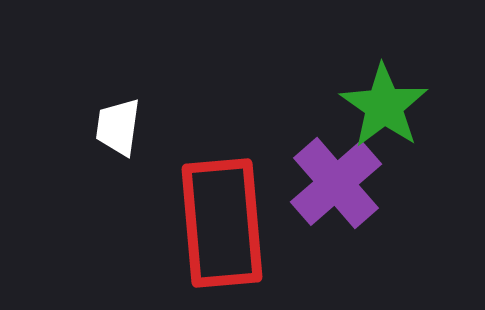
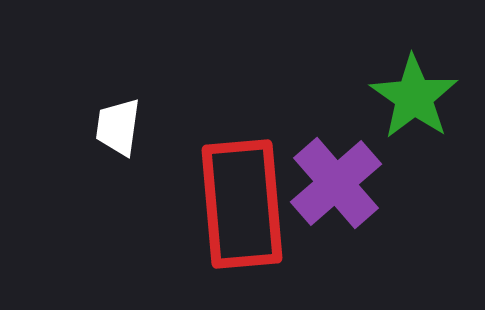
green star: moved 30 px right, 9 px up
red rectangle: moved 20 px right, 19 px up
